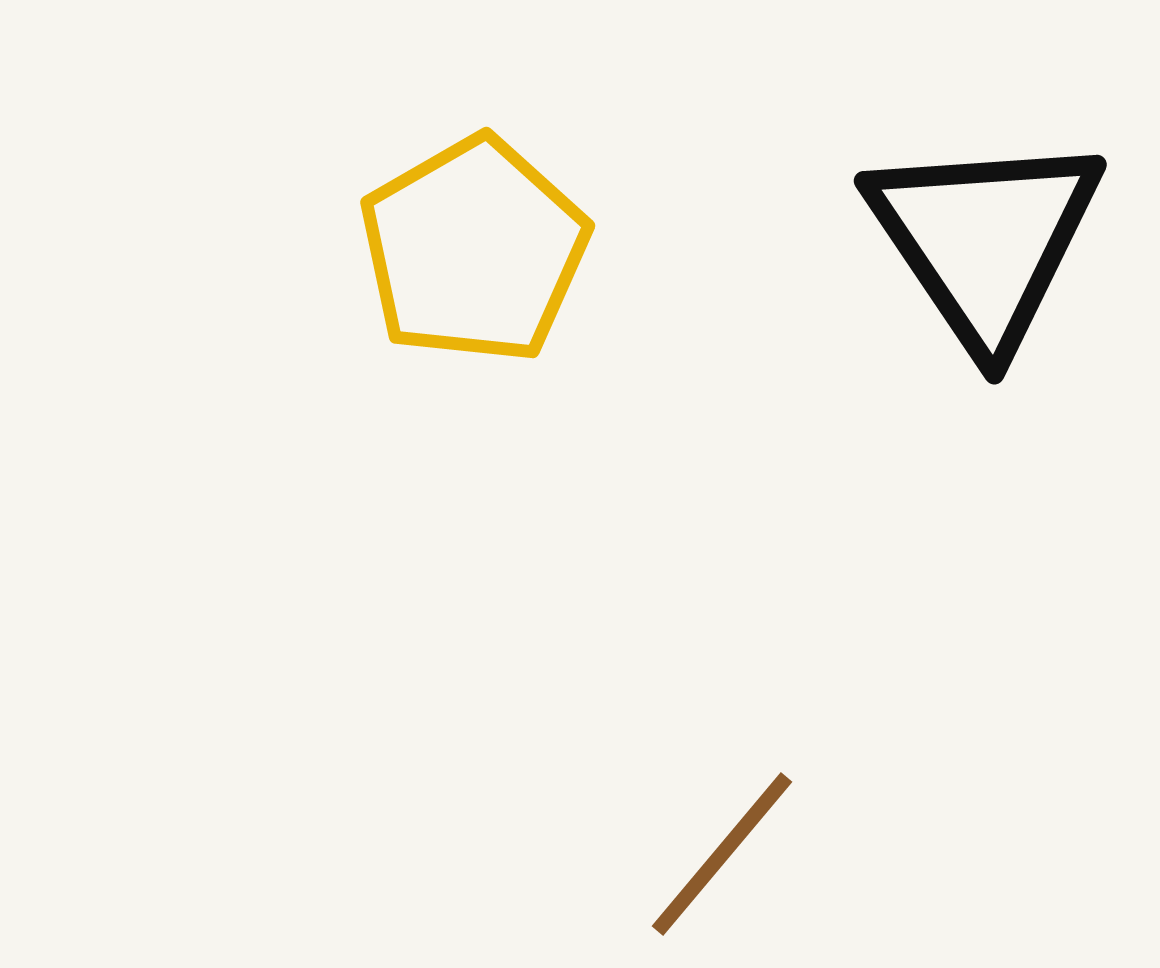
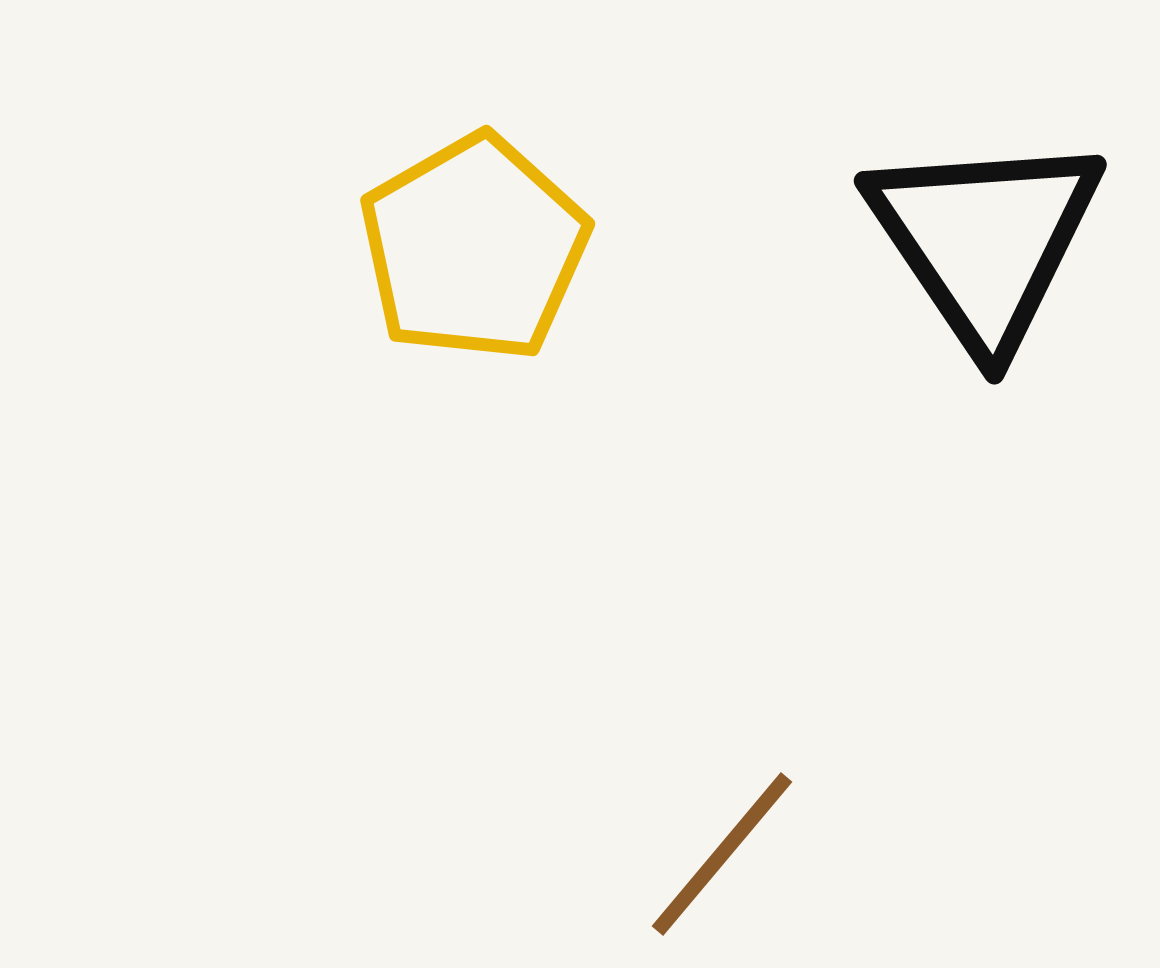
yellow pentagon: moved 2 px up
